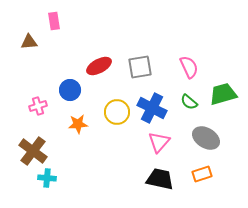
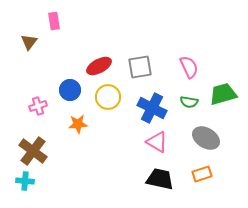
brown triangle: rotated 48 degrees counterclockwise
green semicircle: rotated 30 degrees counterclockwise
yellow circle: moved 9 px left, 15 px up
pink triangle: moved 2 px left; rotated 40 degrees counterclockwise
cyan cross: moved 22 px left, 3 px down
